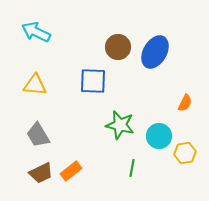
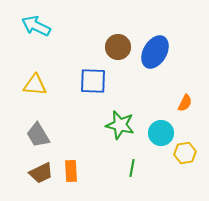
cyan arrow: moved 6 px up
cyan circle: moved 2 px right, 3 px up
orange rectangle: rotated 55 degrees counterclockwise
